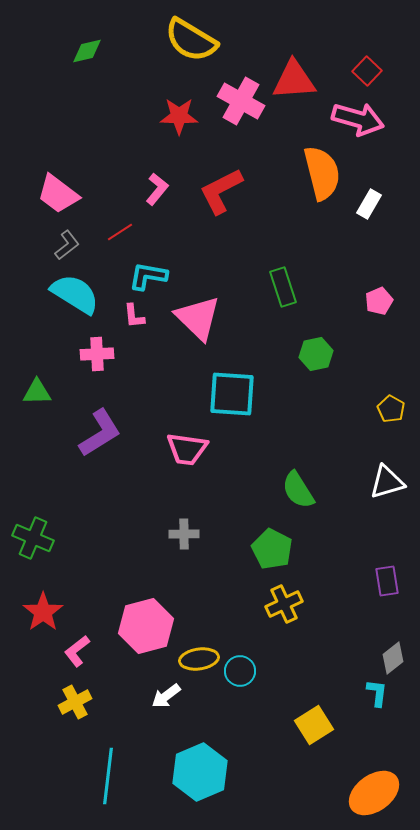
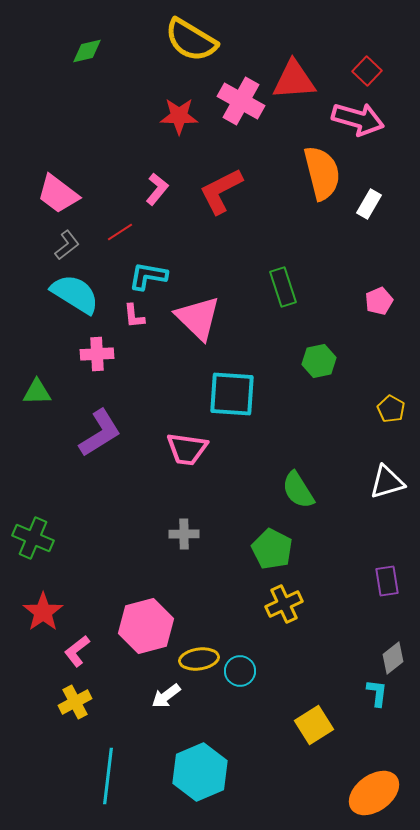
green hexagon at (316, 354): moved 3 px right, 7 px down
